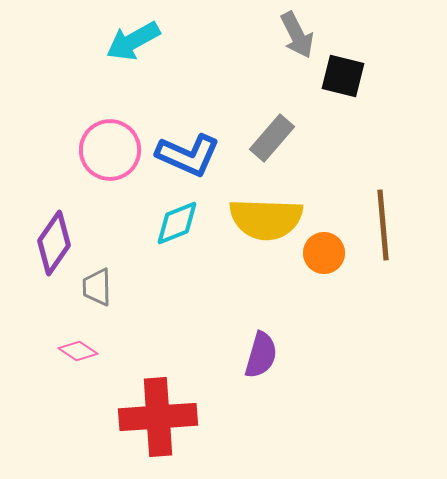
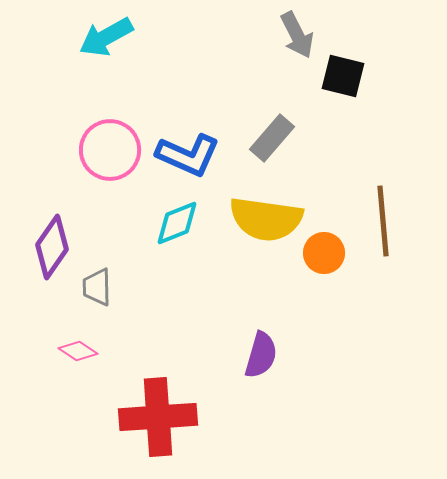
cyan arrow: moved 27 px left, 4 px up
yellow semicircle: rotated 6 degrees clockwise
brown line: moved 4 px up
purple diamond: moved 2 px left, 4 px down
